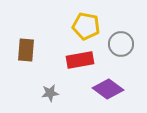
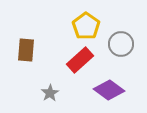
yellow pentagon: rotated 24 degrees clockwise
red rectangle: rotated 32 degrees counterclockwise
purple diamond: moved 1 px right, 1 px down
gray star: rotated 24 degrees counterclockwise
